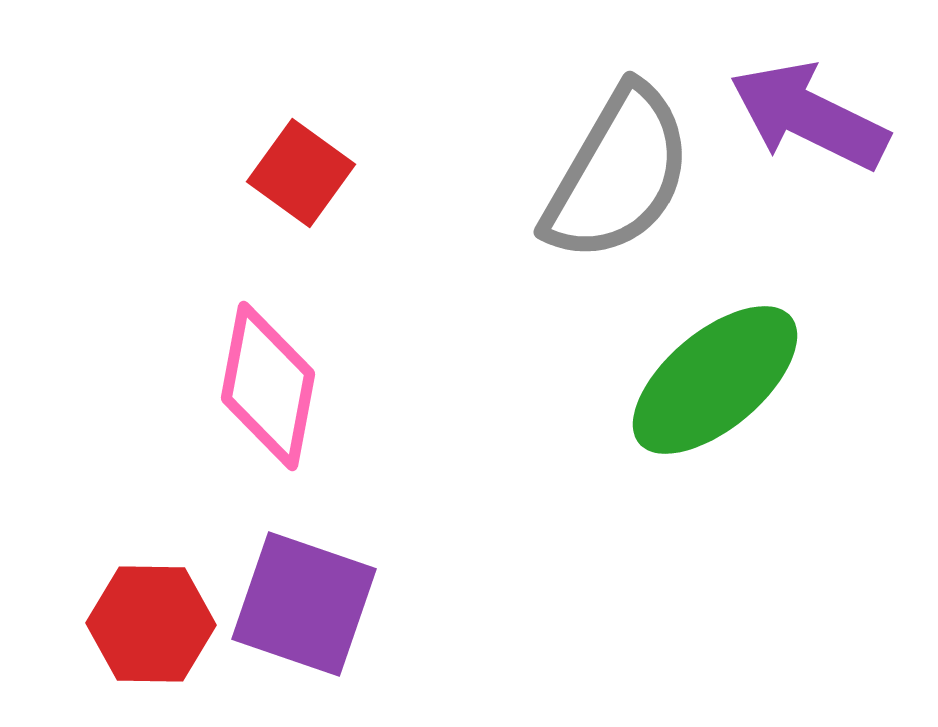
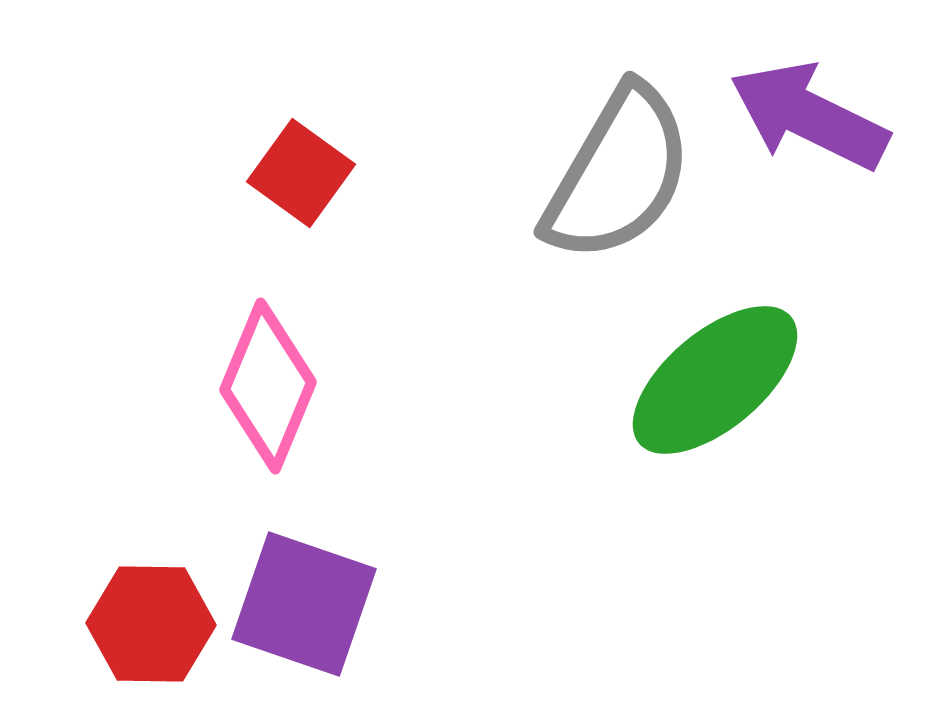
pink diamond: rotated 12 degrees clockwise
